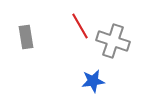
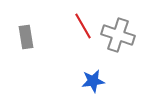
red line: moved 3 px right
gray cross: moved 5 px right, 6 px up
